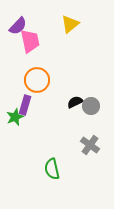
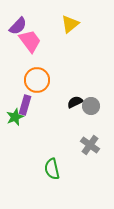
pink trapezoid: rotated 25 degrees counterclockwise
